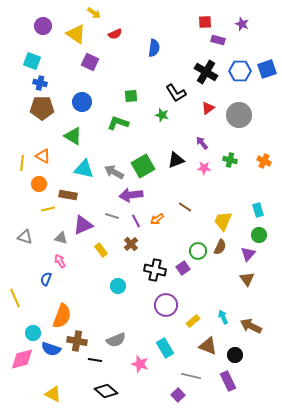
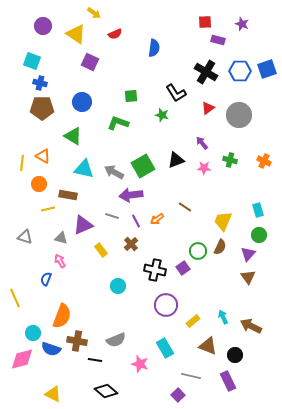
brown triangle at (247, 279): moved 1 px right, 2 px up
